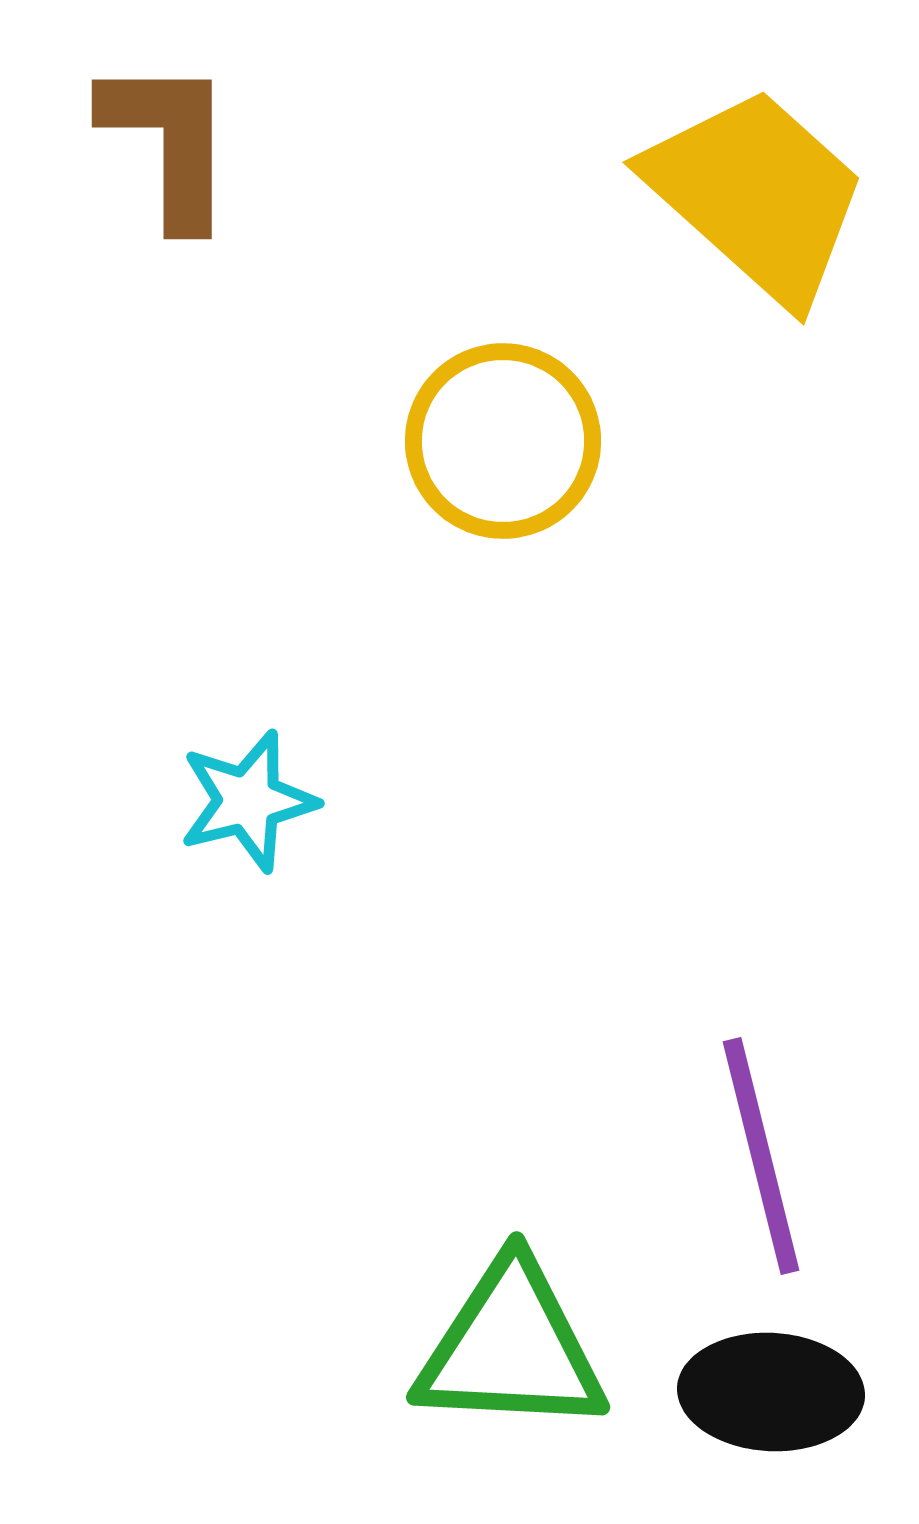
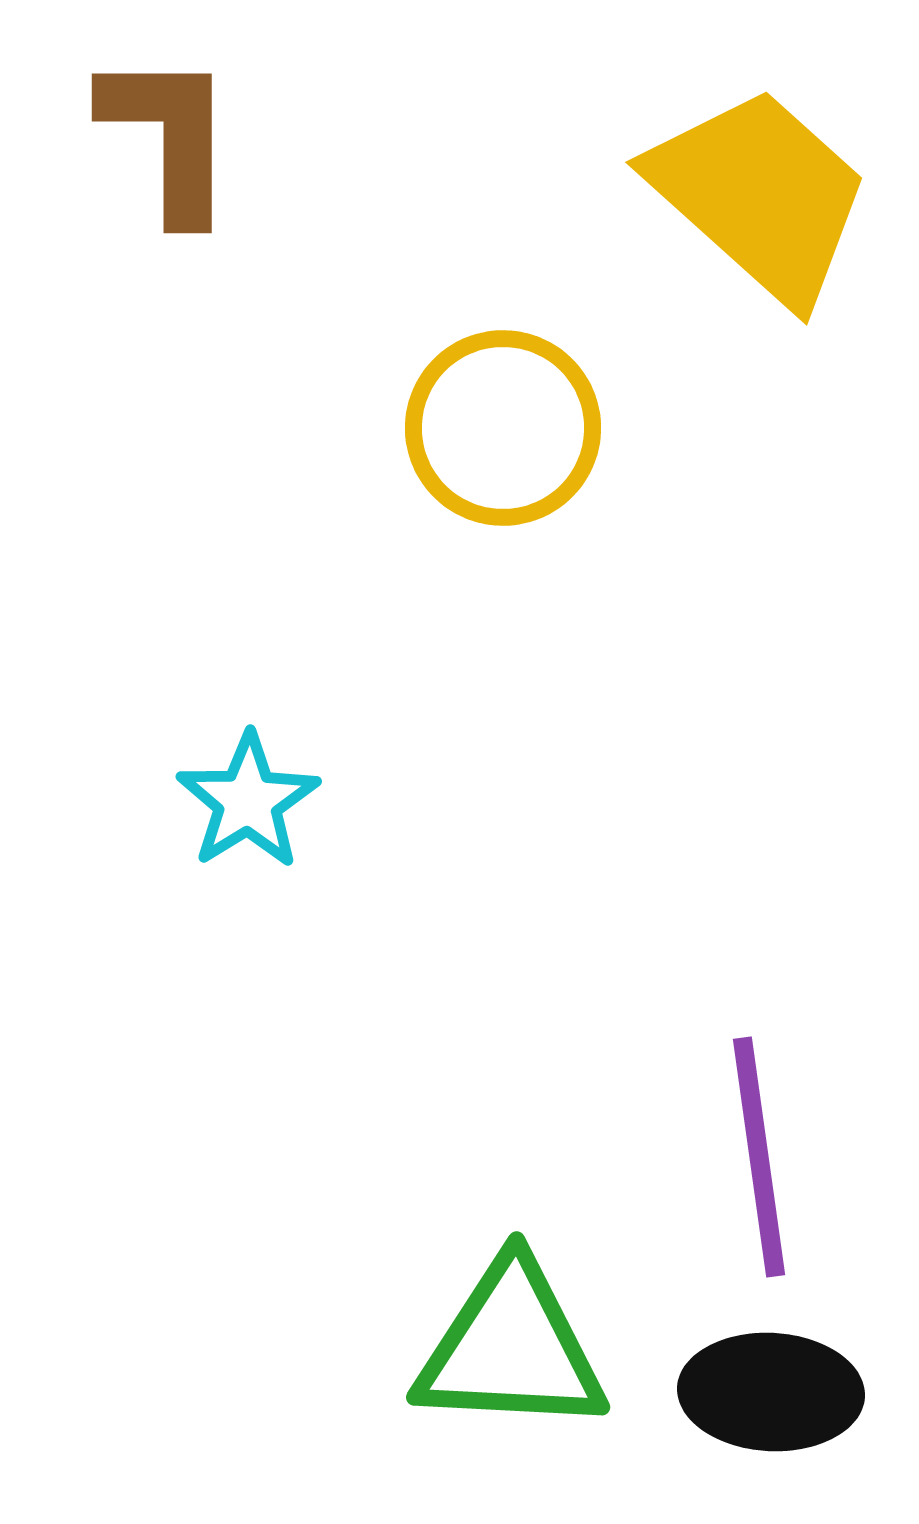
brown L-shape: moved 6 px up
yellow trapezoid: moved 3 px right
yellow circle: moved 13 px up
cyan star: rotated 18 degrees counterclockwise
purple line: moved 2 px left, 1 px down; rotated 6 degrees clockwise
